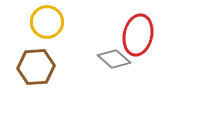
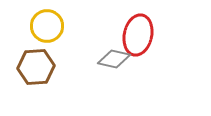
yellow circle: moved 4 px down
gray diamond: rotated 28 degrees counterclockwise
